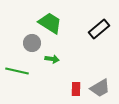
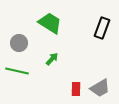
black rectangle: moved 3 px right, 1 px up; rotated 30 degrees counterclockwise
gray circle: moved 13 px left
green arrow: rotated 56 degrees counterclockwise
